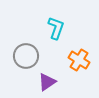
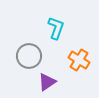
gray circle: moved 3 px right
